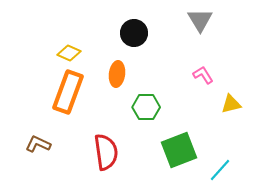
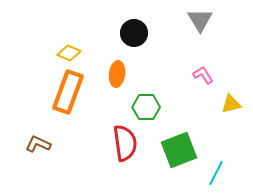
red semicircle: moved 19 px right, 9 px up
cyan line: moved 4 px left, 3 px down; rotated 15 degrees counterclockwise
